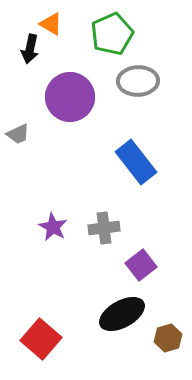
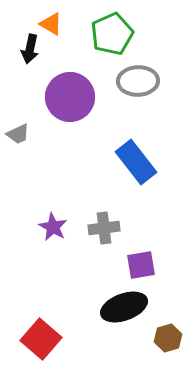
purple square: rotated 28 degrees clockwise
black ellipse: moved 2 px right, 7 px up; rotated 9 degrees clockwise
